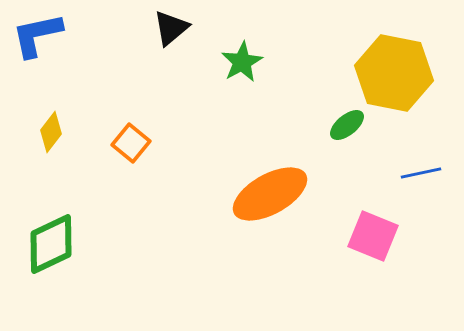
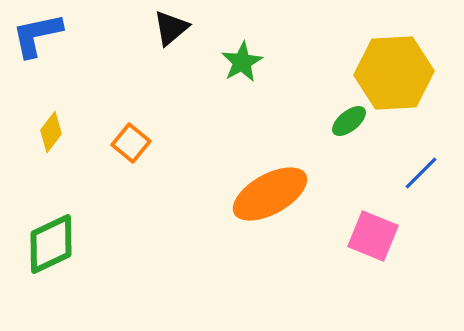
yellow hexagon: rotated 14 degrees counterclockwise
green ellipse: moved 2 px right, 4 px up
blue line: rotated 33 degrees counterclockwise
